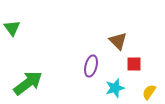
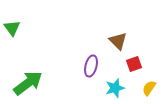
red square: rotated 21 degrees counterclockwise
yellow semicircle: moved 4 px up
